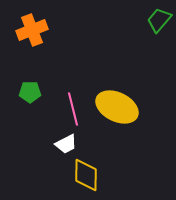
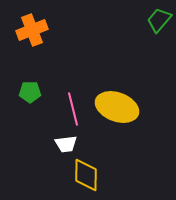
yellow ellipse: rotated 6 degrees counterclockwise
white trapezoid: rotated 20 degrees clockwise
